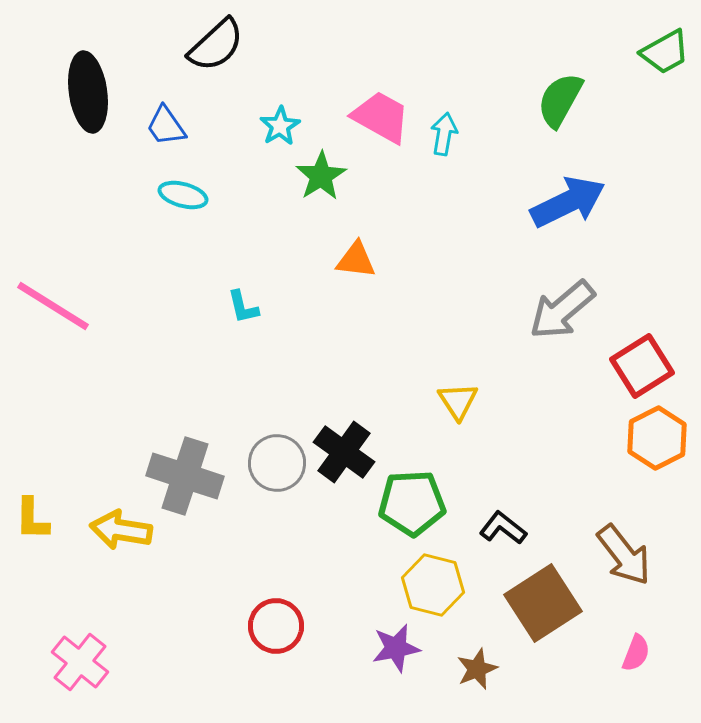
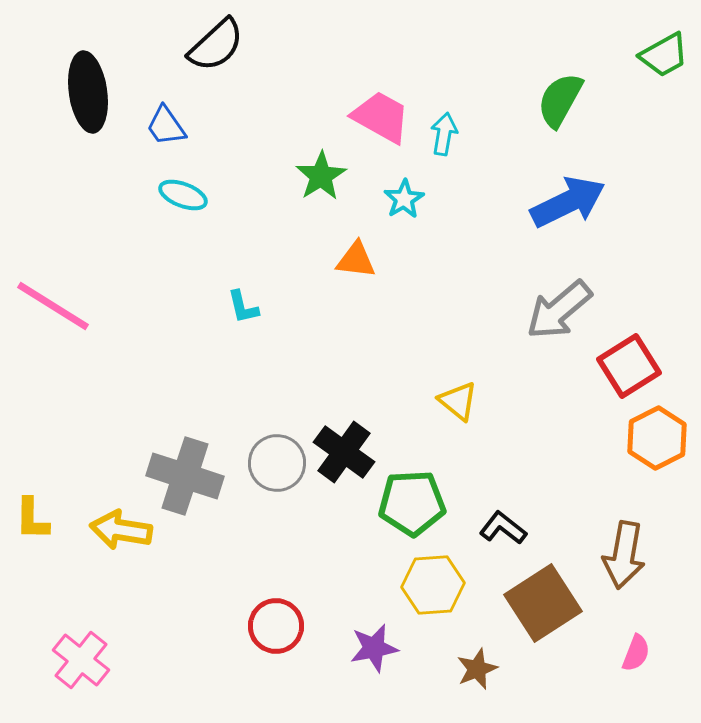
green trapezoid: moved 1 px left, 3 px down
cyan star: moved 124 px right, 73 px down
cyan ellipse: rotated 6 degrees clockwise
gray arrow: moved 3 px left
red square: moved 13 px left
yellow triangle: rotated 18 degrees counterclockwise
brown arrow: rotated 48 degrees clockwise
yellow hexagon: rotated 18 degrees counterclockwise
purple star: moved 22 px left
pink cross: moved 1 px right, 2 px up
